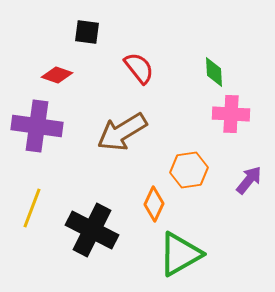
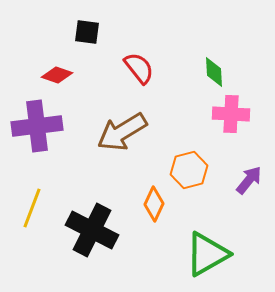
purple cross: rotated 15 degrees counterclockwise
orange hexagon: rotated 6 degrees counterclockwise
green triangle: moved 27 px right
